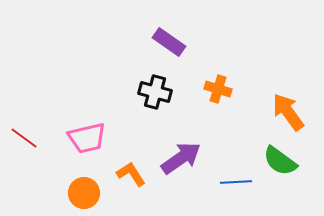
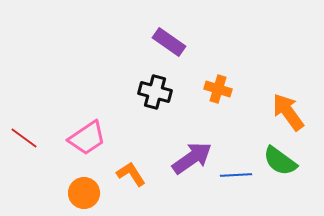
pink trapezoid: rotated 21 degrees counterclockwise
purple arrow: moved 11 px right
blue line: moved 7 px up
